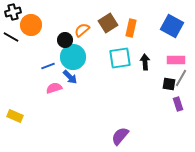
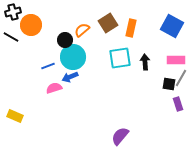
blue arrow: rotated 112 degrees clockwise
